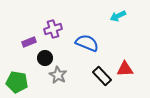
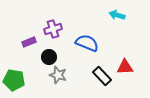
cyan arrow: moved 1 px left, 1 px up; rotated 42 degrees clockwise
black circle: moved 4 px right, 1 px up
red triangle: moved 2 px up
gray star: rotated 12 degrees counterclockwise
green pentagon: moved 3 px left, 2 px up
